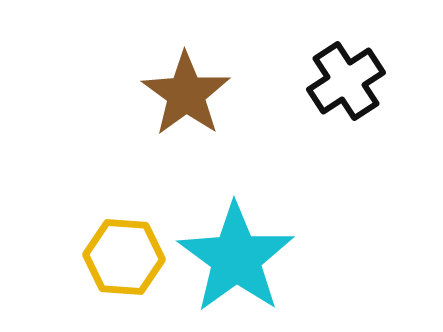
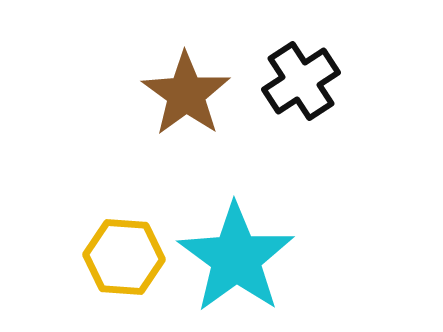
black cross: moved 45 px left
